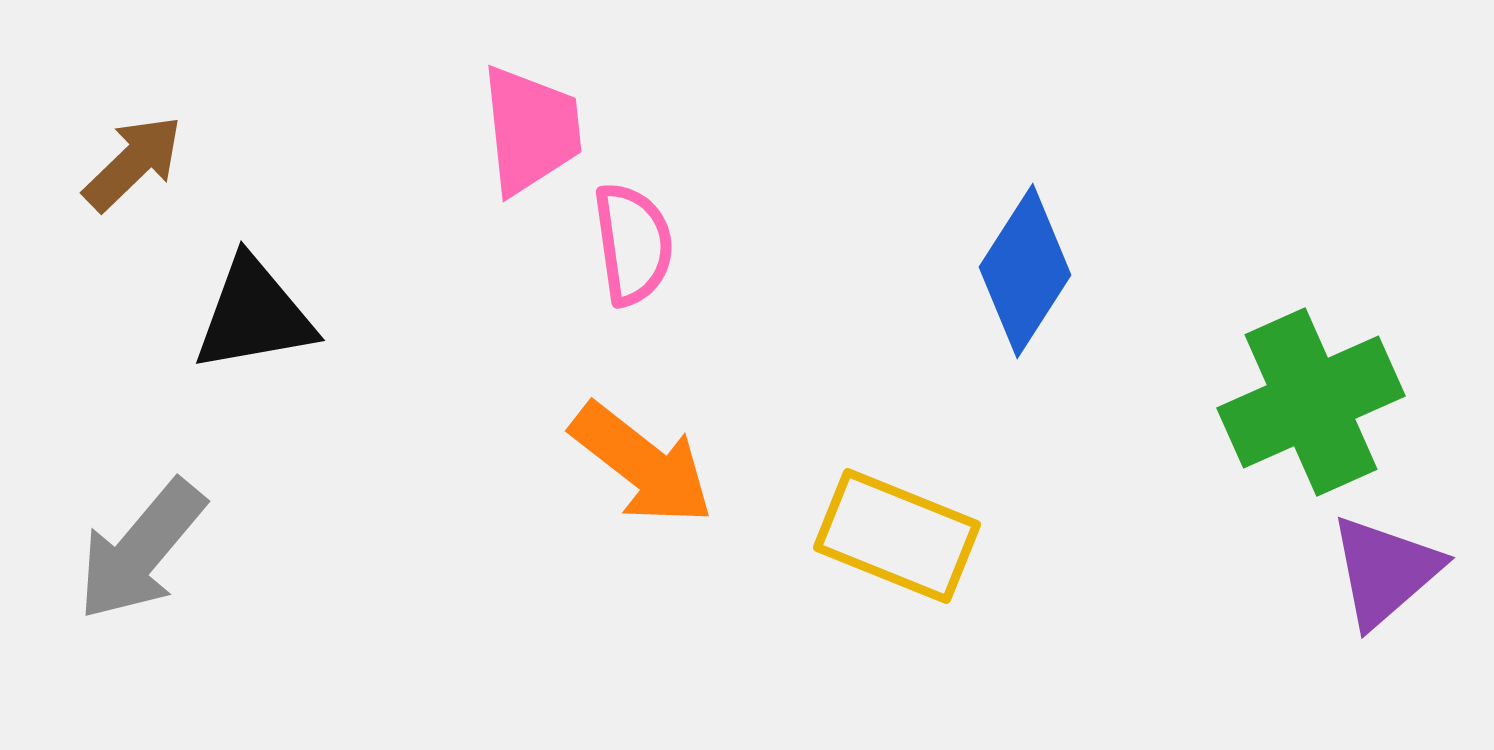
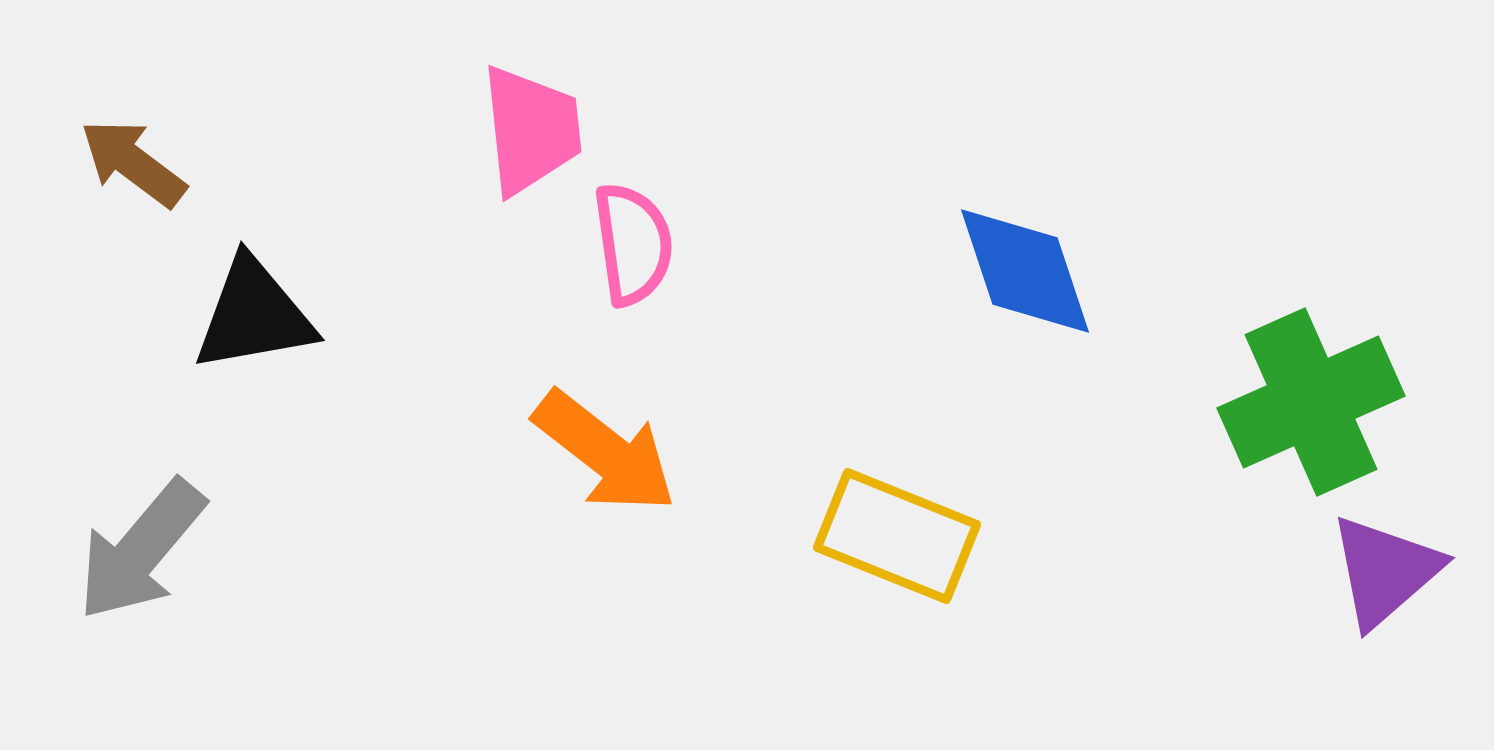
brown arrow: rotated 99 degrees counterclockwise
blue diamond: rotated 51 degrees counterclockwise
orange arrow: moved 37 px left, 12 px up
